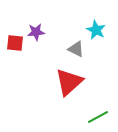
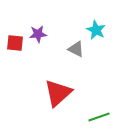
purple star: moved 2 px right, 2 px down
red triangle: moved 11 px left, 11 px down
green line: moved 1 px right; rotated 10 degrees clockwise
